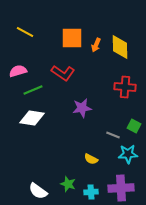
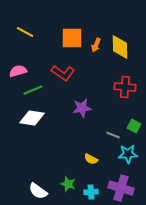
purple cross: rotated 20 degrees clockwise
